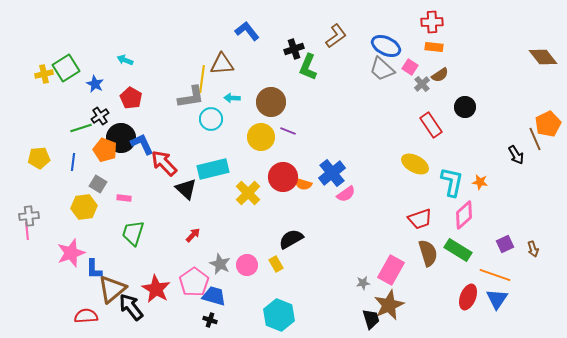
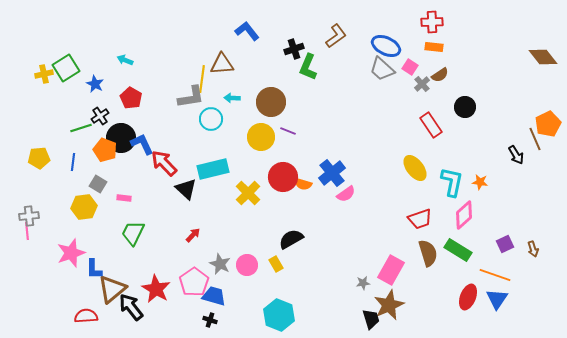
yellow ellipse at (415, 164): moved 4 px down; rotated 24 degrees clockwise
green trapezoid at (133, 233): rotated 8 degrees clockwise
